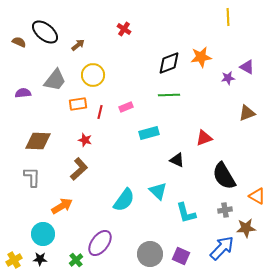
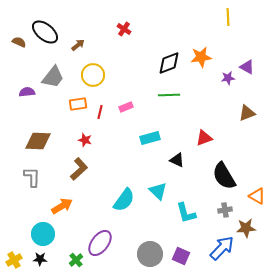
gray trapezoid: moved 2 px left, 3 px up
purple semicircle: moved 4 px right, 1 px up
cyan rectangle: moved 1 px right, 5 px down
